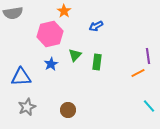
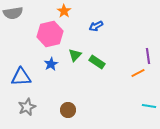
green rectangle: rotated 63 degrees counterclockwise
cyan line: rotated 40 degrees counterclockwise
